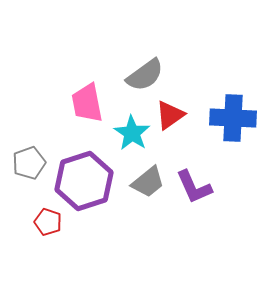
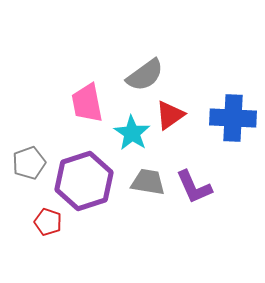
gray trapezoid: rotated 132 degrees counterclockwise
